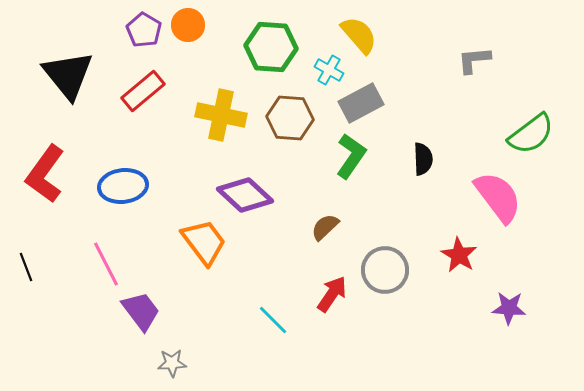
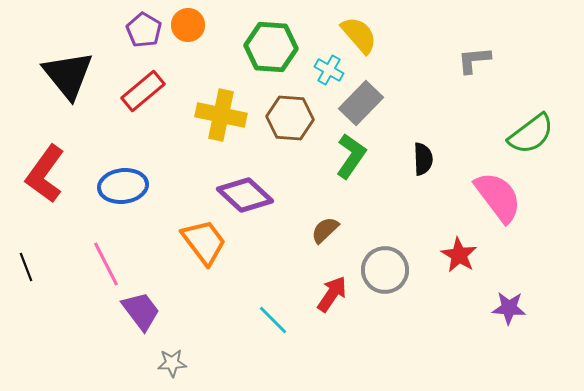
gray rectangle: rotated 18 degrees counterclockwise
brown semicircle: moved 3 px down
